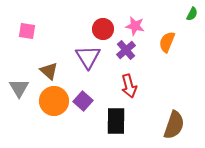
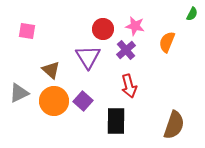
brown triangle: moved 2 px right, 1 px up
gray triangle: moved 5 px down; rotated 35 degrees clockwise
